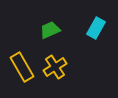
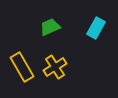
green trapezoid: moved 3 px up
